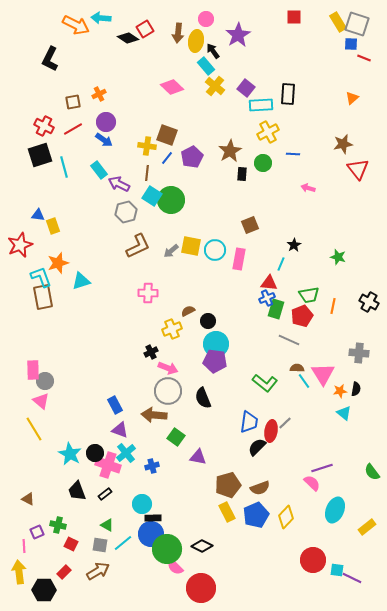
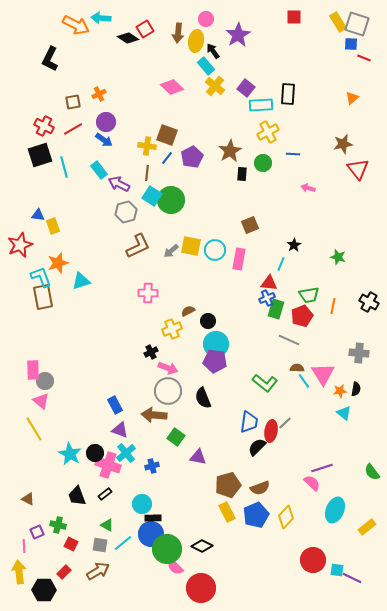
black trapezoid at (77, 491): moved 5 px down
